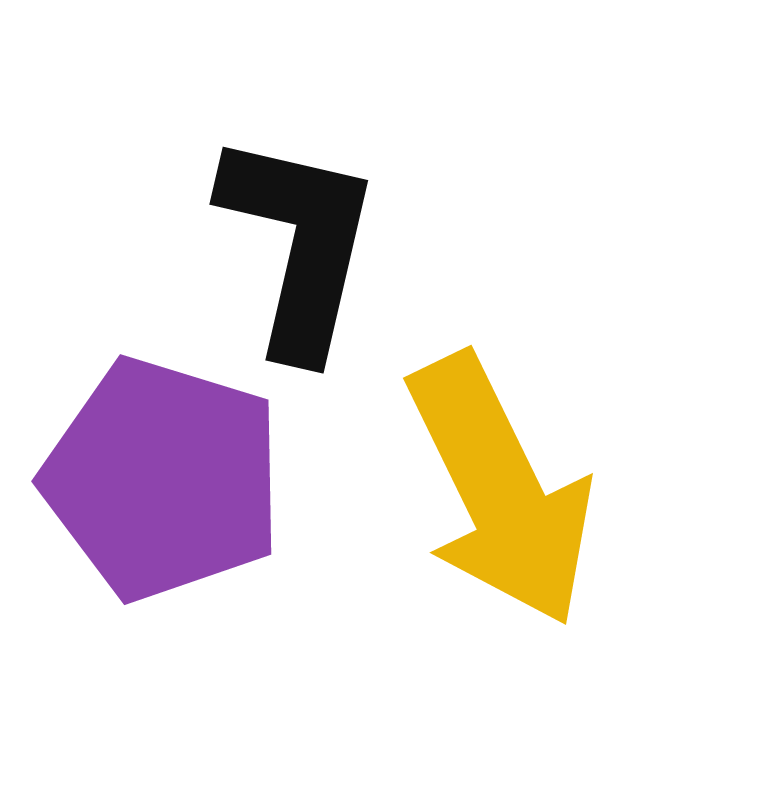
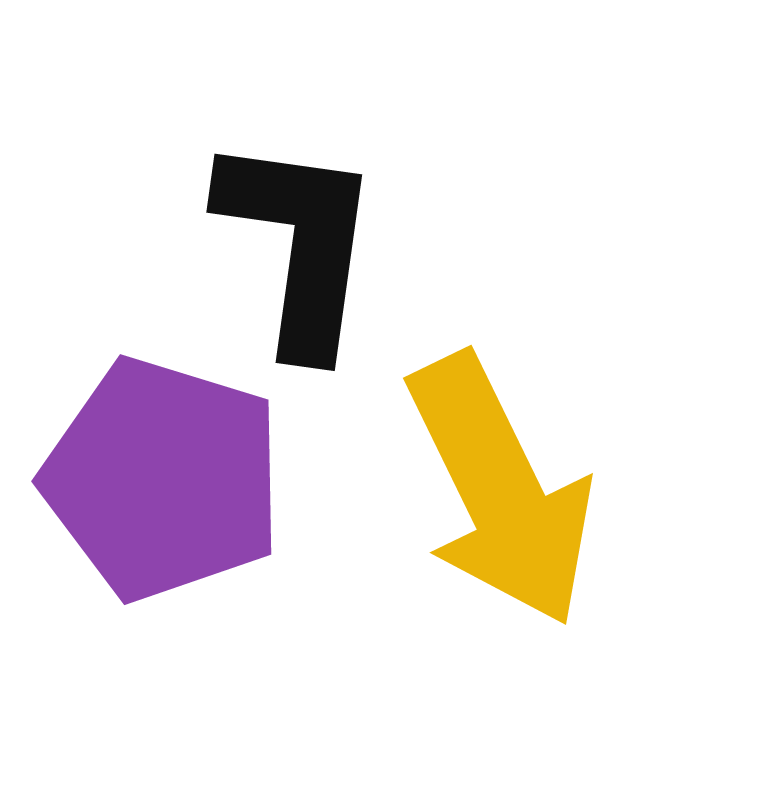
black L-shape: rotated 5 degrees counterclockwise
